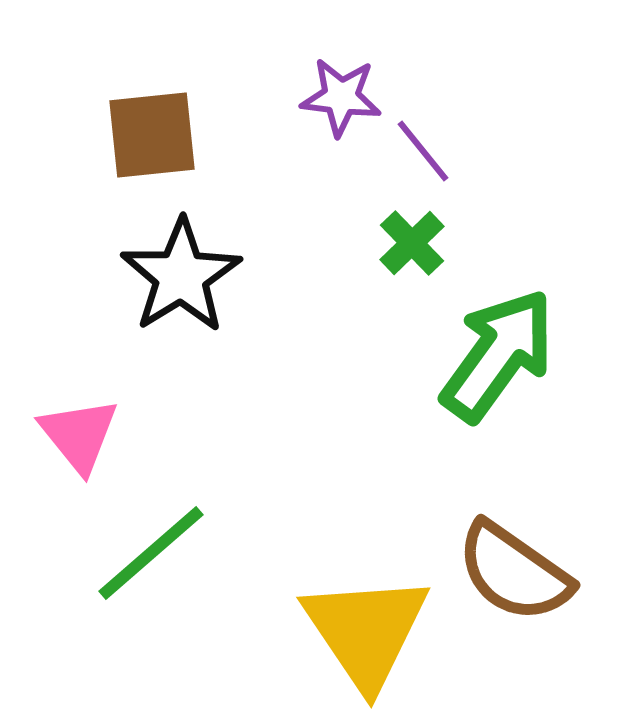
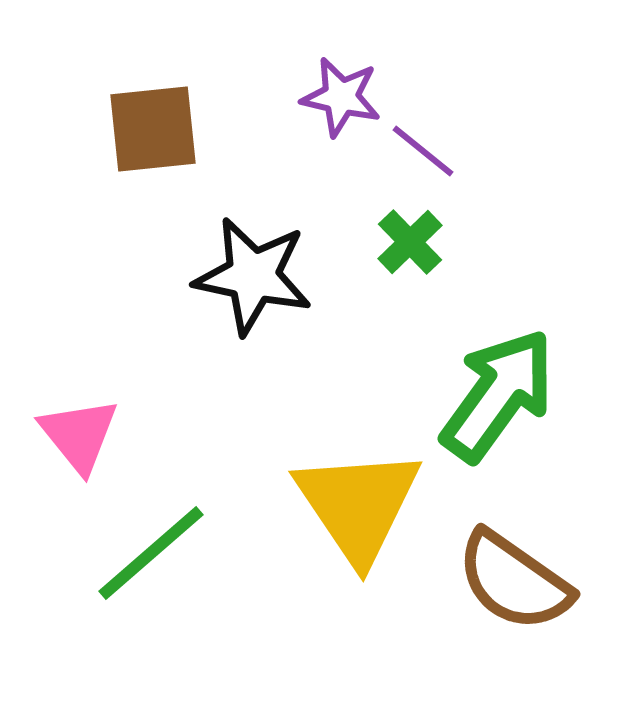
purple star: rotated 6 degrees clockwise
brown square: moved 1 px right, 6 px up
purple line: rotated 12 degrees counterclockwise
green cross: moved 2 px left, 1 px up
black star: moved 72 px right; rotated 28 degrees counterclockwise
green arrow: moved 40 px down
brown semicircle: moved 9 px down
yellow triangle: moved 8 px left, 126 px up
